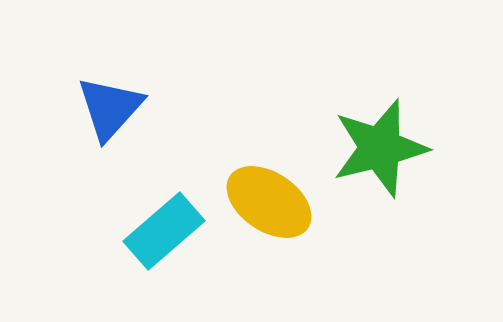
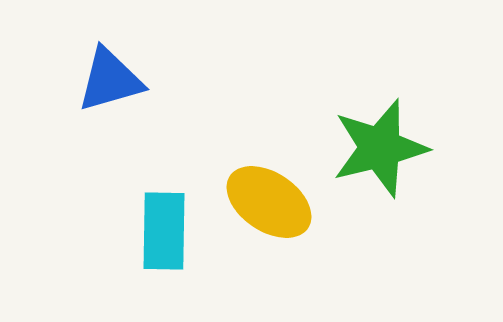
blue triangle: moved 28 px up; rotated 32 degrees clockwise
cyan rectangle: rotated 48 degrees counterclockwise
